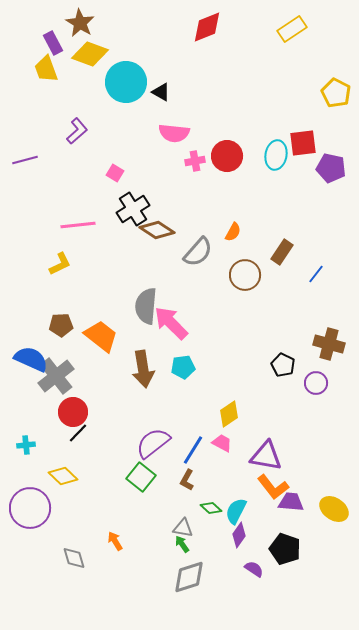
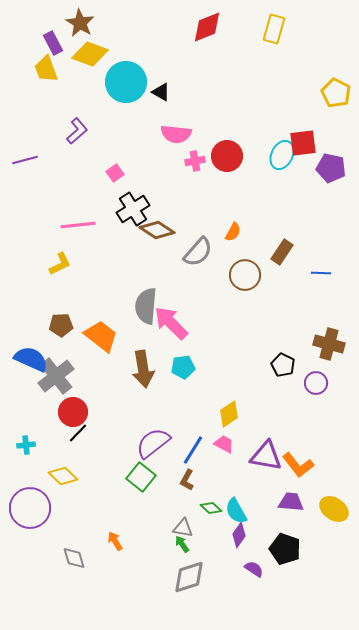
yellow rectangle at (292, 29): moved 18 px left; rotated 40 degrees counterclockwise
pink semicircle at (174, 133): moved 2 px right, 1 px down
cyan ellipse at (276, 155): moved 6 px right; rotated 16 degrees clockwise
pink square at (115, 173): rotated 24 degrees clockwise
blue line at (316, 274): moved 5 px right, 1 px up; rotated 54 degrees clockwise
pink trapezoid at (222, 443): moved 2 px right, 1 px down
orange L-shape at (273, 487): moved 25 px right, 22 px up
cyan semicircle at (236, 511): rotated 56 degrees counterclockwise
